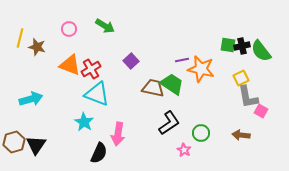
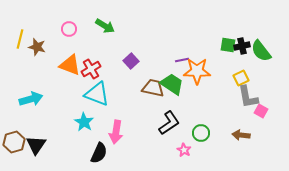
yellow line: moved 1 px down
orange star: moved 4 px left, 2 px down; rotated 12 degrees counterclockwise
pink arrow: moved 2 px left, 2 px up
